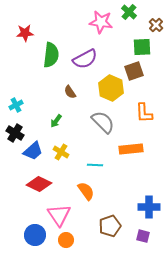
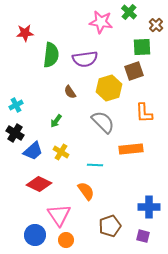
purple semicircle: rotated 20 degrees clockwise
yellow hexagon: moved 2 px left; rotated 20 degrees clockwise
